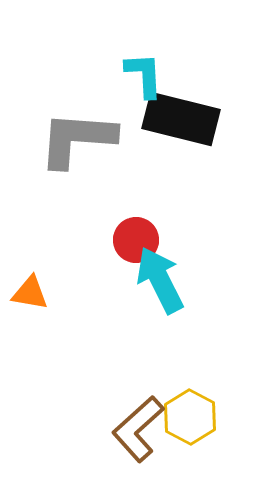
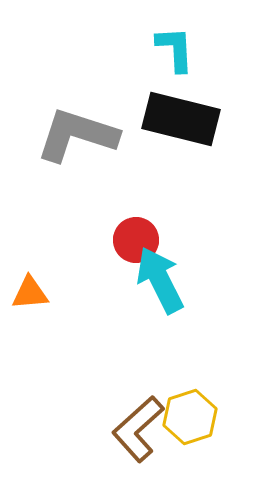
cyan L-shape: moved 31 px right, 26 px up
gray L-shape: moved 4 px up; rotated 14 degrees clockwise
orange triangle: rotated 15 degrees counterclockwise
yellow hexagon: rotated 14 degrees clockwise
